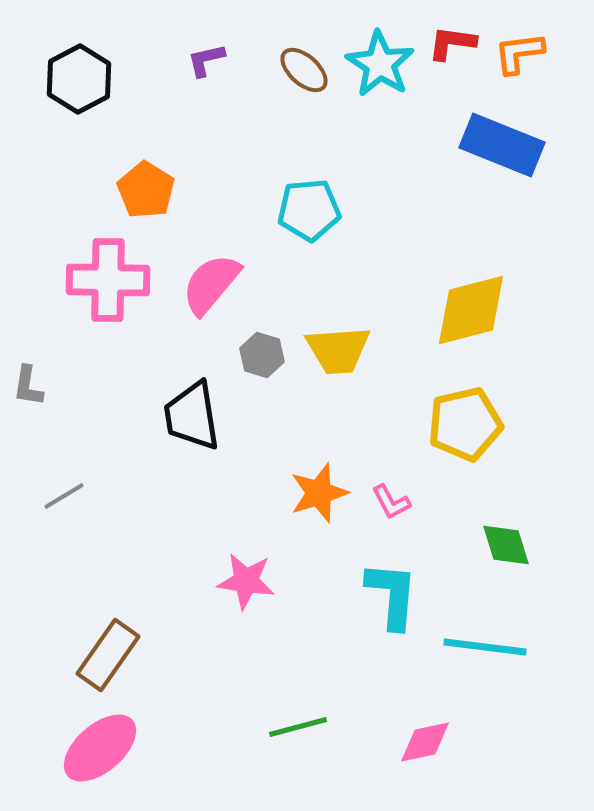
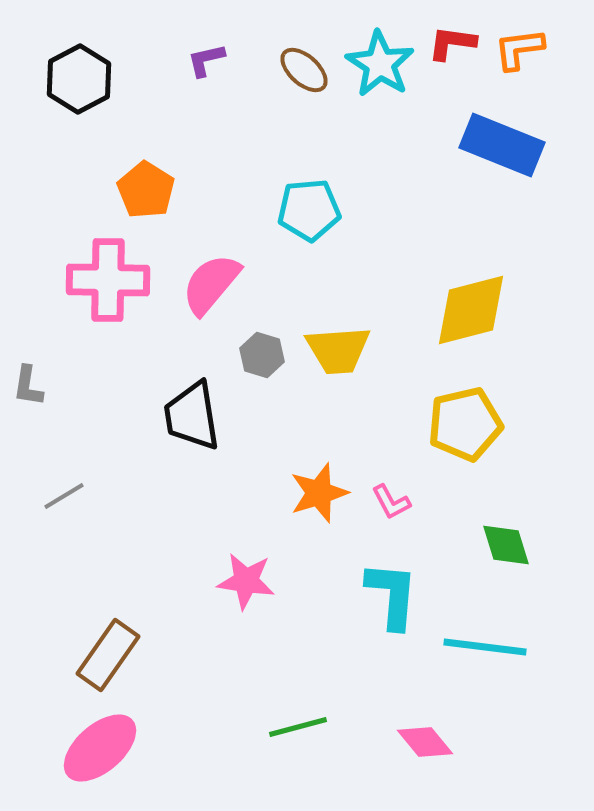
orange L-shape: moved 4 px up
pink diamond: rotated 62 degrees clockwise
